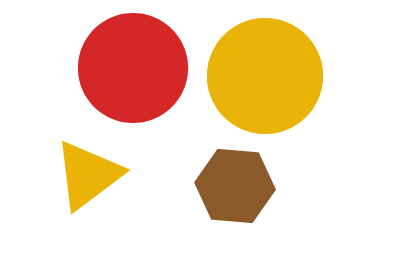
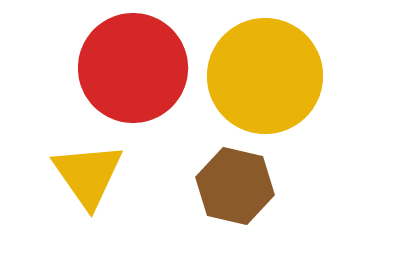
yellow triangle: rotated 28 degrees counterclockwise
brown hexagon: rotated 8 degrees clockwise
